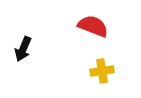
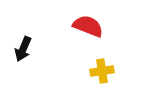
red semicircle: moved 5 px left
